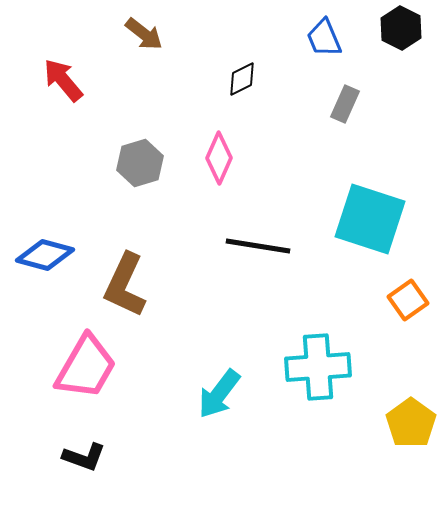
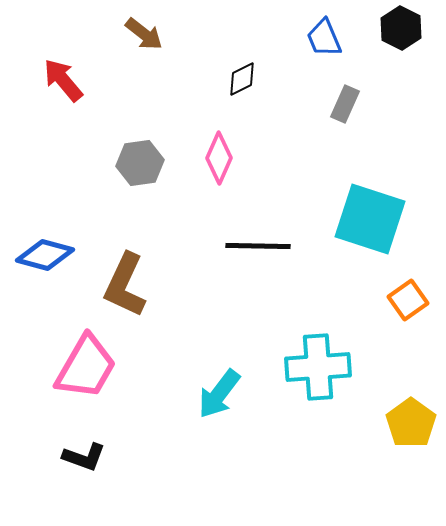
gray hexagon: rotated 9 degrees clockwise
black line: rotated 8 degrees counterclockwise
